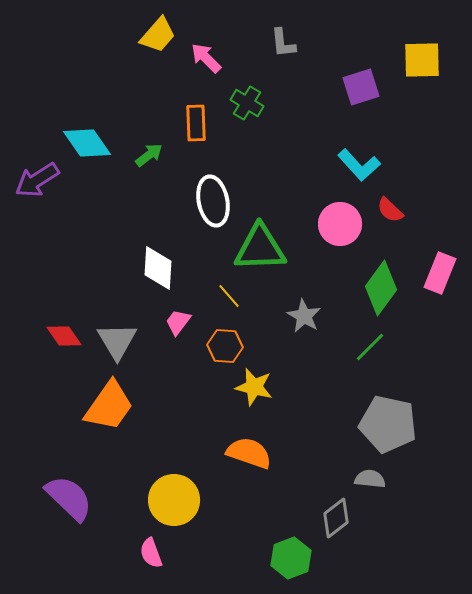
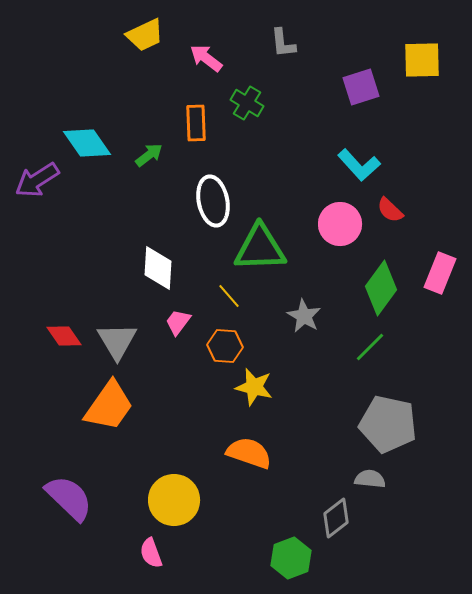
yellow trapezoid: moved 13 px left; rotated 24 degrees clockwise
pink arrow: rotated 8 degrees counterclockwise
